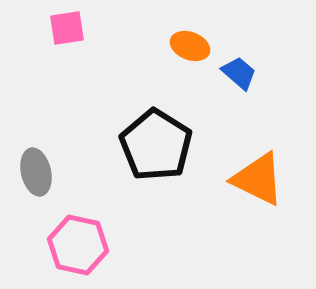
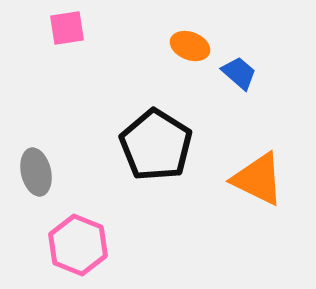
pink hexagon: rotated 10 degrees clockwise
